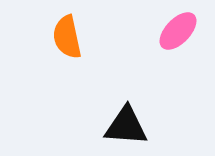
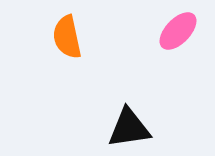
black triangle: moved 3 px right, 2 px down; rotated 12 degrees counterclockwise
